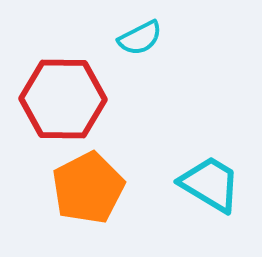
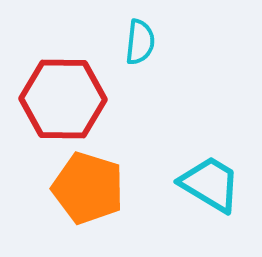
cyan semicircle: moved 4 px down; rotated 57 degrees counterclockwise
orange pentagon: rotated 28 degrees counterclockwise
